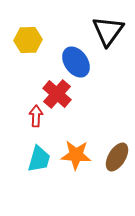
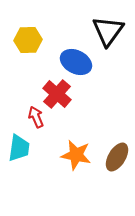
blue ellipse: rotated 28 degrees counterclockwise
red arrow: moved 1 px down; rotated 25 degrees counterclockwise
orange star: rotated 8 degrees clockwise
cyan trapezoid: moved 20 px left, 11 px up; rotated 8 degrees counterclockwise
